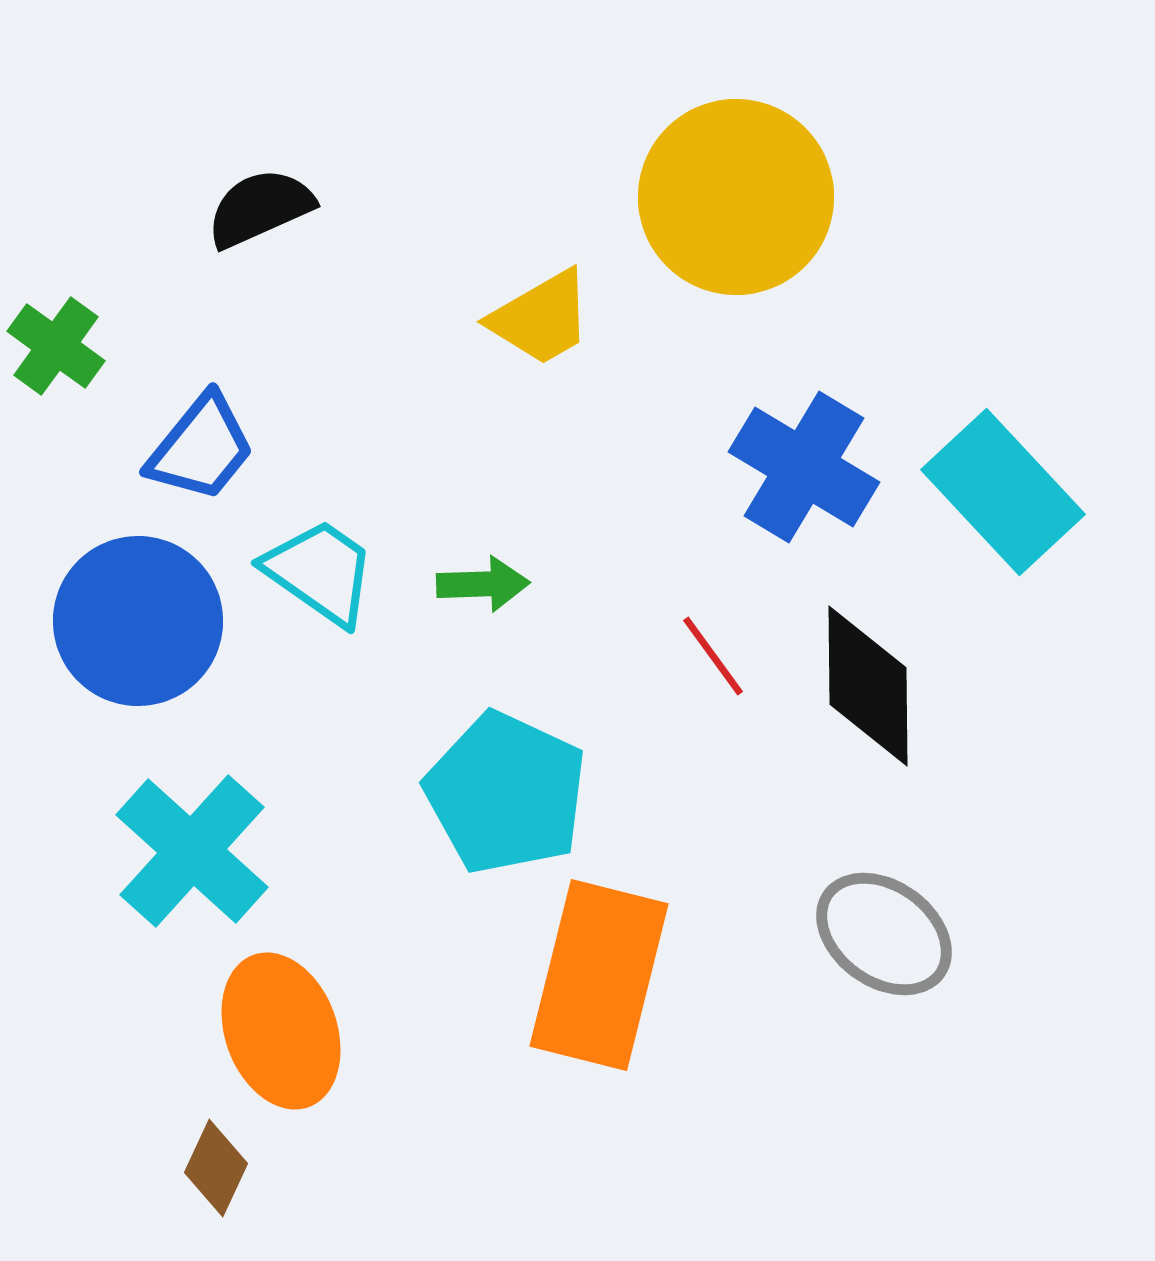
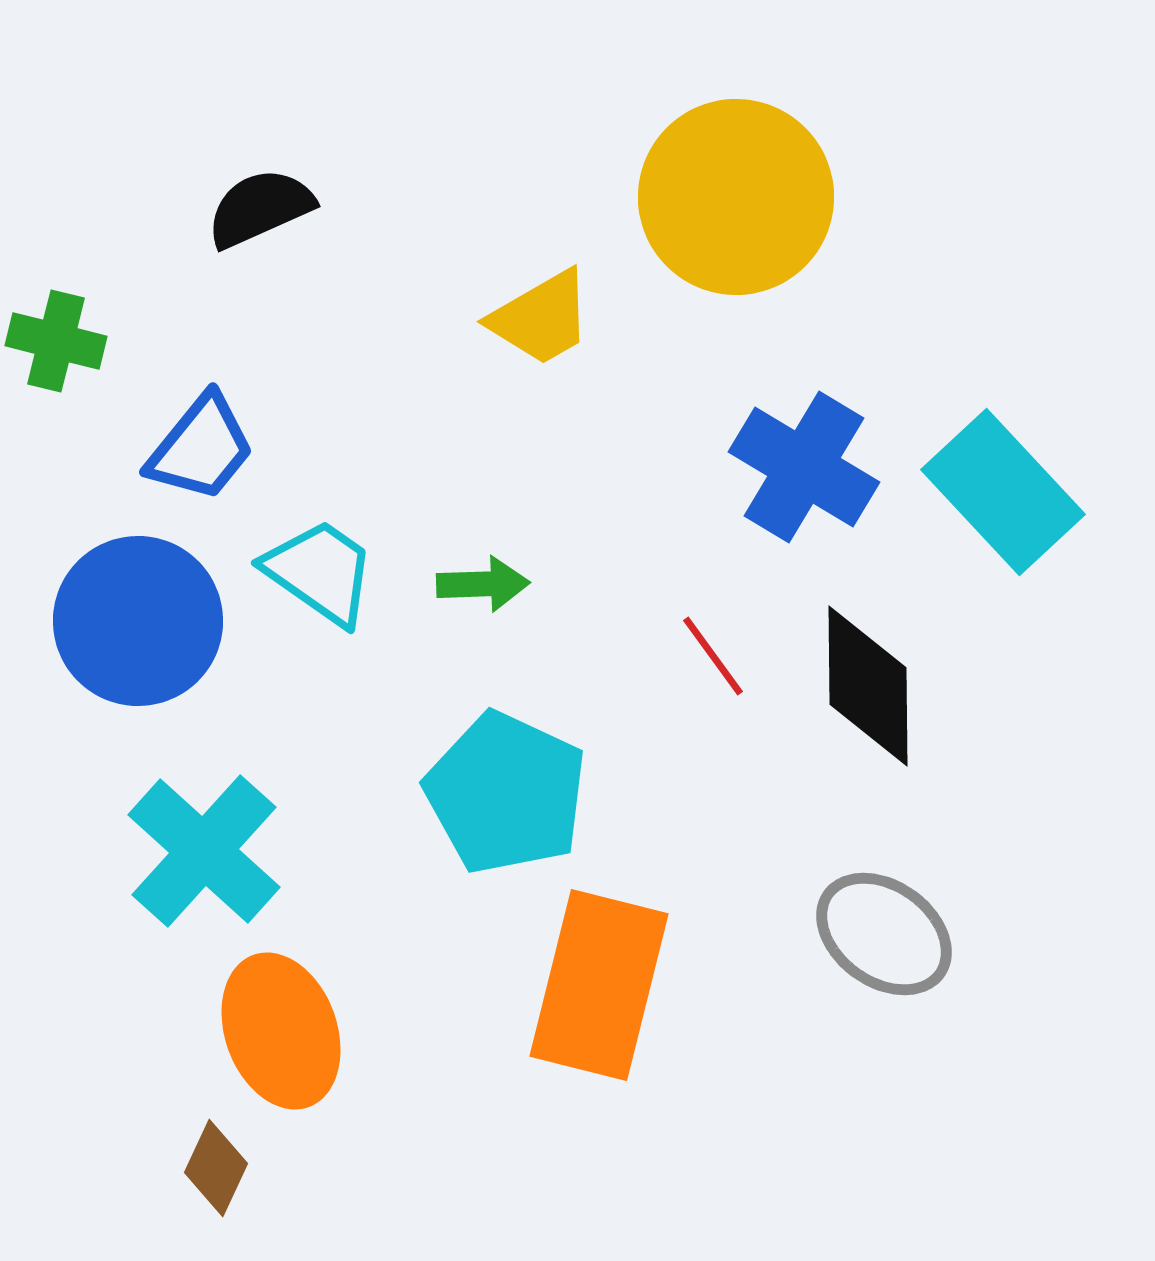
green cross: moved 5 px up; rotated 22 degrees counterclockwise
cyan cross: moved 12 px right
orange rectangle: moved 10 px down
